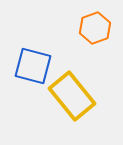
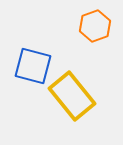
orange hexagon: moved 2 px up
